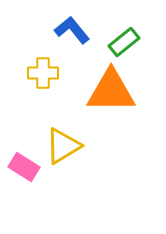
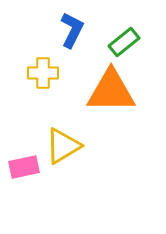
blue L-shape: rotated 66 degrees clockwise
pink rectangle: rotated 44 degrees counterclockwise
